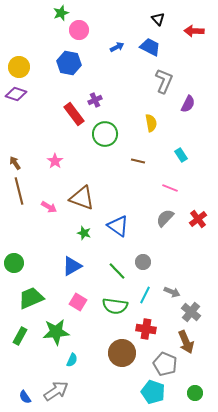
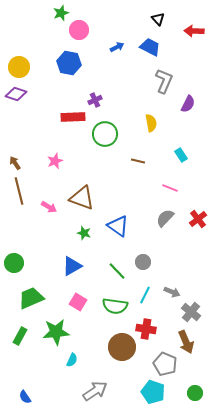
red rectangle at (74, 114): moved 1 px left, 3 px down; rotated 55 degrees counterclockwise
pink star at (55, 161): rotated 14 degrees clockwise
brown circle at (122, 353): moved 6 px up
gray arrow at (56, 391): moved 39 px right
